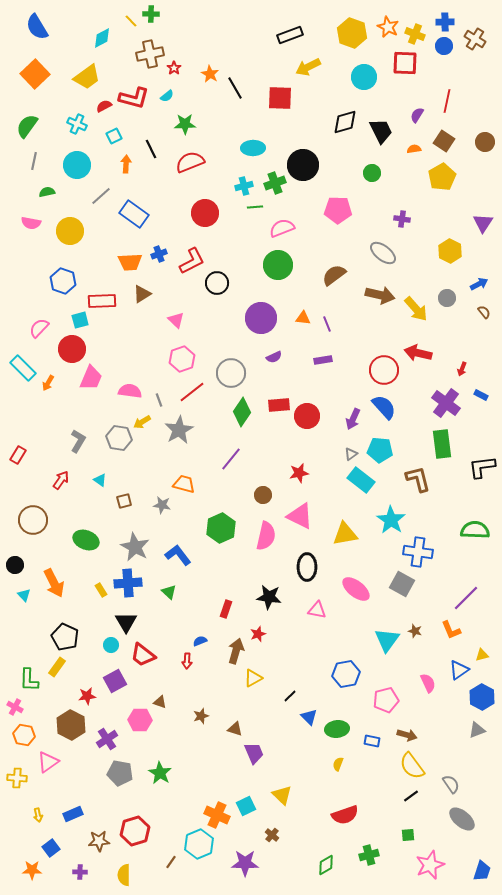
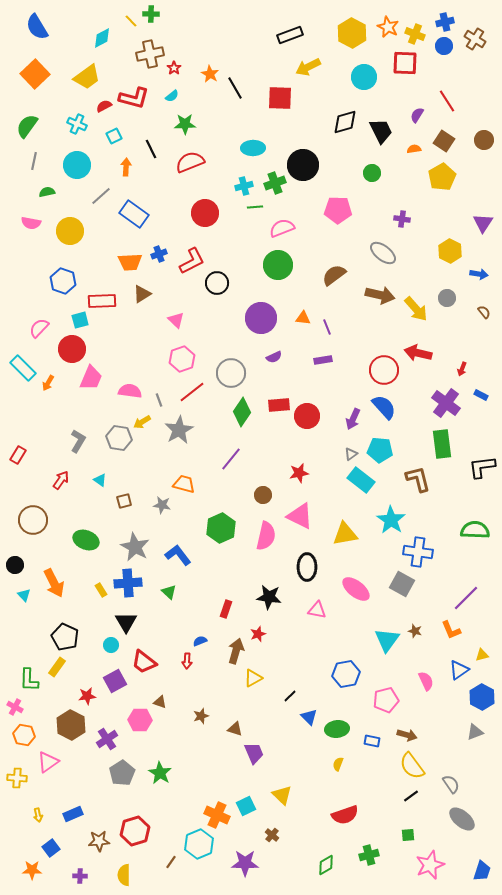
blue cross at (445, 22): rotated 12 degrees counterclockwise
yellow hexagon at (352, 33): rotated 8 degrees clockwise
cyan semicircle at (167, 96): moved 5 px right
red line at (447, 101): rotated 45 degrees counterclockwise
brown circle at (485, 142): moved 1 px left, 2 px up
orange arrow at (126, 164): moved 3 px down
blue arrow at (479, 284): moved 10 px up; rotated 36 degrees clockwise
purple line at (327, 324): moved 3 px down
red trapezoid at (143, 655): moved 1 px right, 7 px down
pink semicircle at (428, 683): moved 2 px left, 2 px up
gray triangle at (477, 730): moved 2 px left, 2 px down
gray pentagon at (120, 773): moved 2 px right; rotated 30 degrees clockwise
purple cross at (80, 872): moved 4 px down
